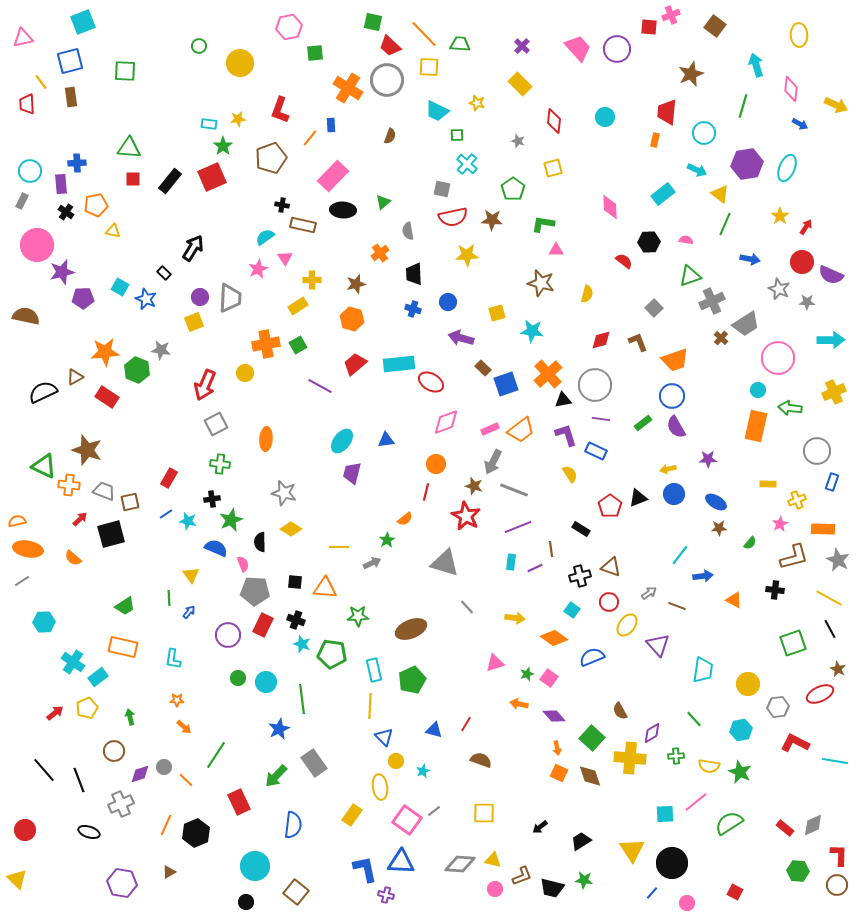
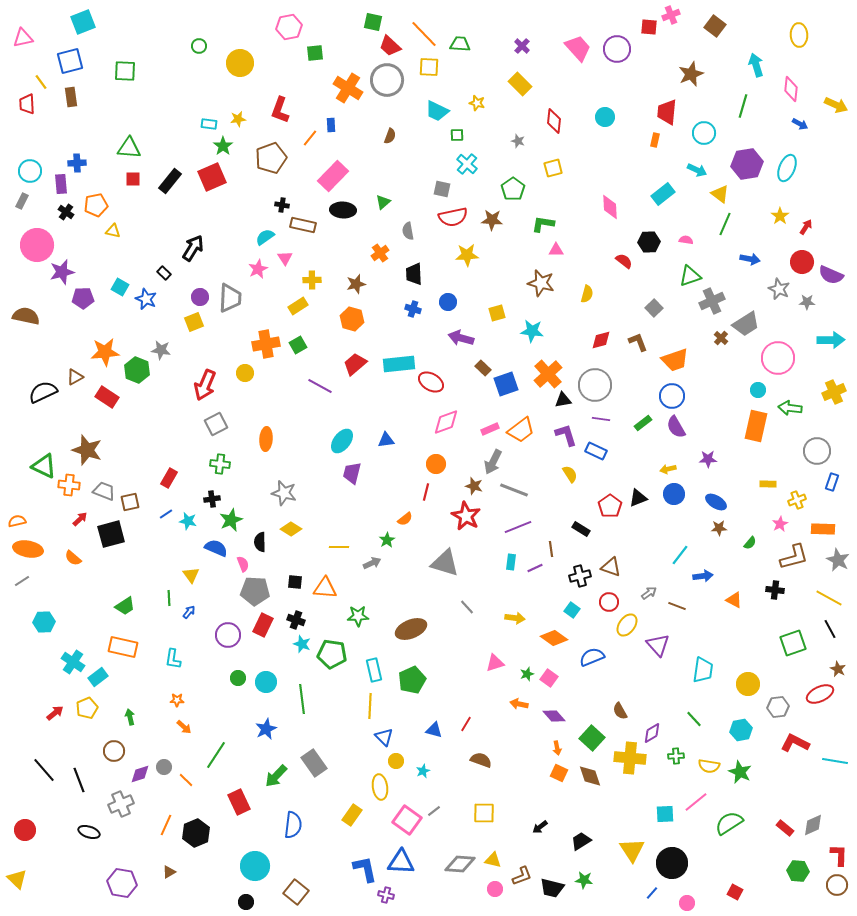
blue star at (279, 729): moved 13 px left
